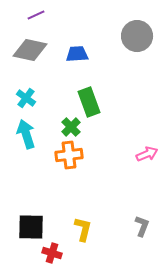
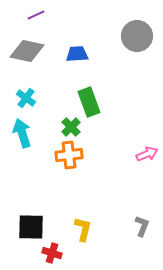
gray diamond: moved 3 px left, 1 px down
cyan arrow: moved 4 px left, 1 px up
